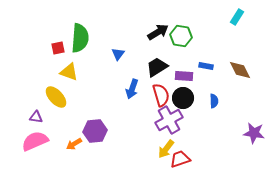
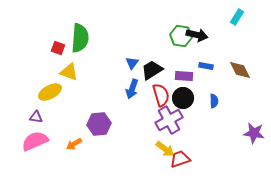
black arrow: moved 39 px right, 3 px down; rotated 45 degrees clockwise
red square: rotated 32 degrees clockwise
blue triangle: moved 14 px right, 9 px down
black trapezoid: moved 5 px left, 3 px down
yellow ellipse: moved 6 px left, 5 px up; rotated 75 degrees counterclockwise
purple hexagon: moved 4 px right, 7 px up
yellow arrow: moved 1 px left; rotated 90 degrees counterclockwise
